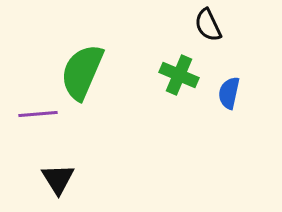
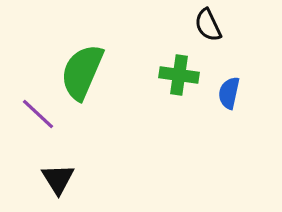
green cross: rotated 15 degrees counterclockwise
purple line: rotated 48 degrees clockwise
